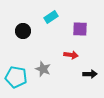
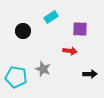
red arrow: moved 1 px left, 4 px up
